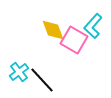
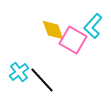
pink square: moved 1 px left
